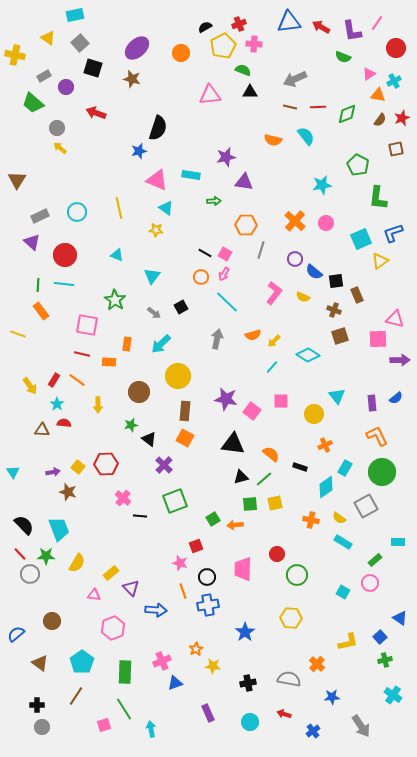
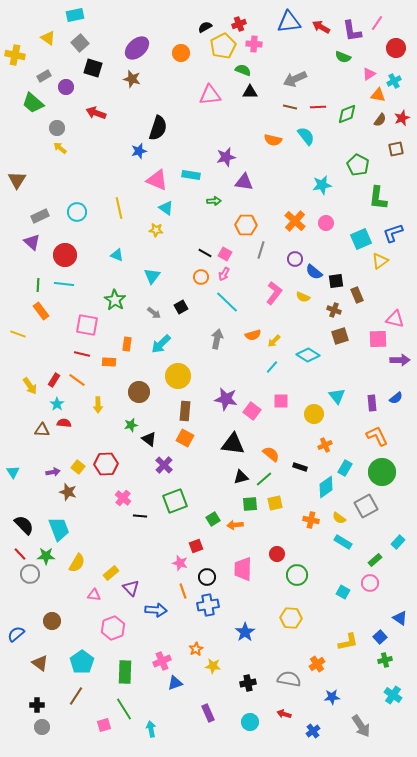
cyan rectangle at (398, 542): rotated 48 degrees counterclockwise
orange cross at (317, 664): rotated 14 degrees clockwise
